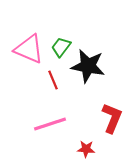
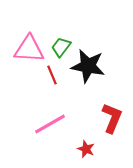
pink triangle: rotated 20 degrees counterclockwise
red line: moved 1 px left, 5 px up
pink line: rotated 12 degrees counterclockwise
red star: rotated 18 degrees clockwise
